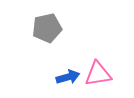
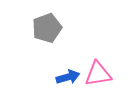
gray pentagon: rotated 8 degrees counterclockwise
